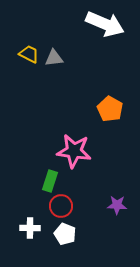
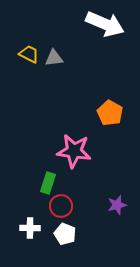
orange pentagon: moved 4 px down
green rectangle: moved 2 px left, 2 px down
purple star: rotated 18 degrees counterclockwise
